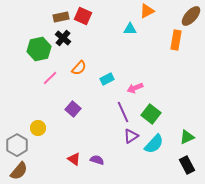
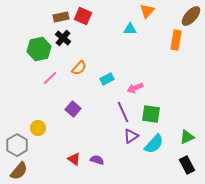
orange triangle: rotated 21 degrees counterclockwise
green square: rotated 30 degrees counterclockwise
